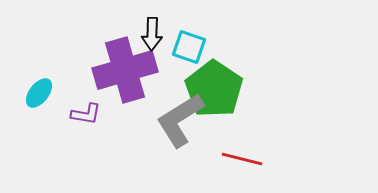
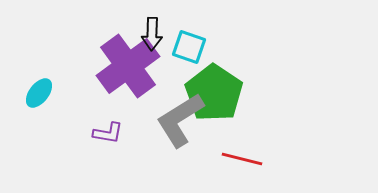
purple cross: moved 3 px right, 4 px up; rotated 20 degrees counterclockwise
green pentagon: moved 4 px down
purple L-shape: moved 22 px right, 19 px down
